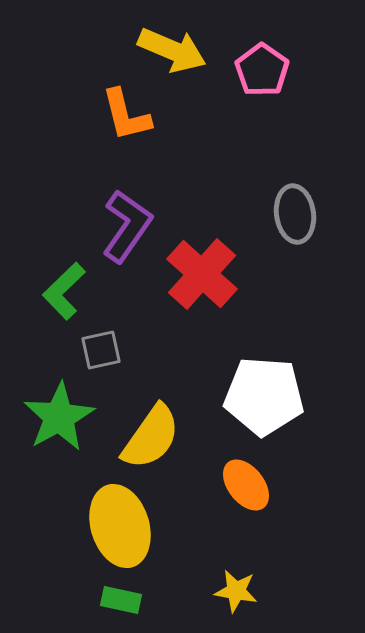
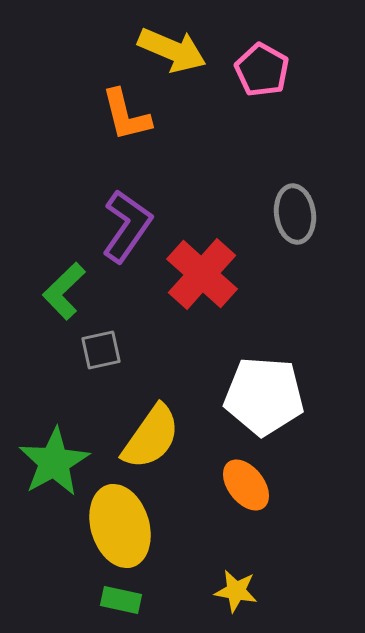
pink pentagon: rotated 6 degrees counterclockwise
green star: moved 5 px left, 45 px down
